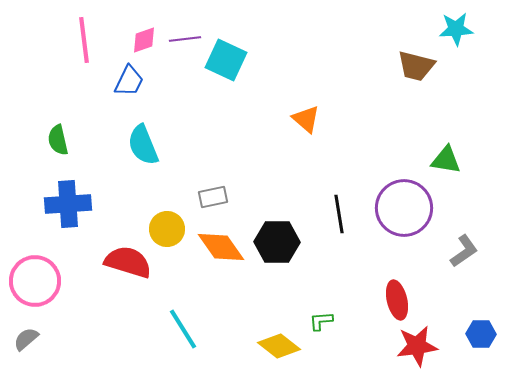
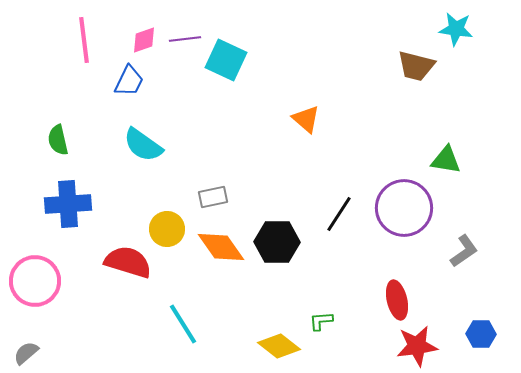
cyan star: rotated 12 degrees clockwise
cyan semicircle: rotated 33 degrees counterclockwise
black line: rotated 42 degrees clockwise
cyan line: moved 5 px up
gray semicircle: moved 14 px down
